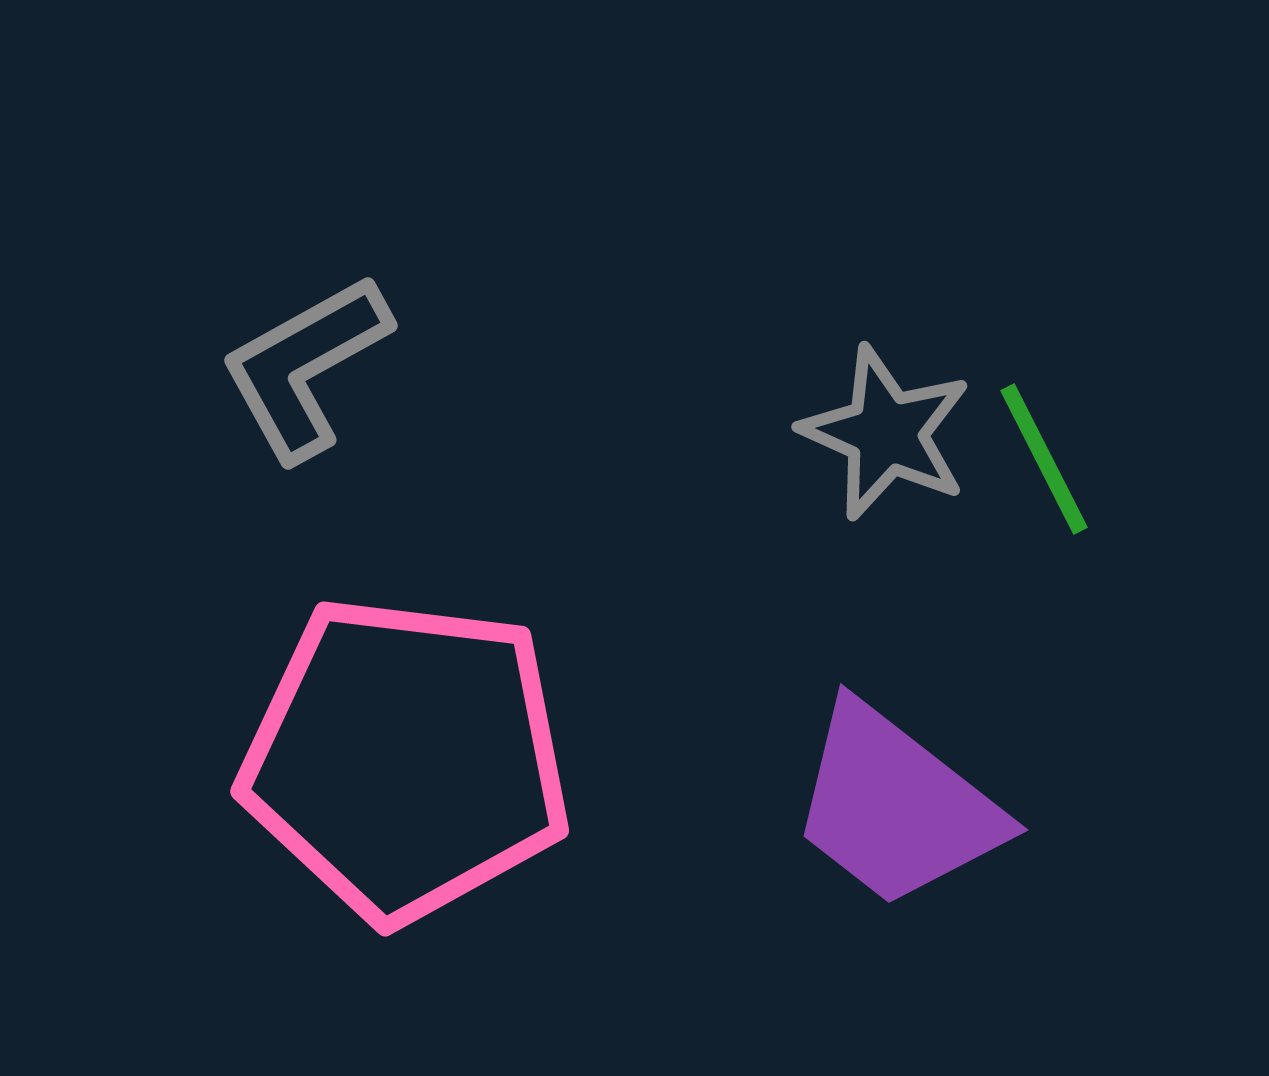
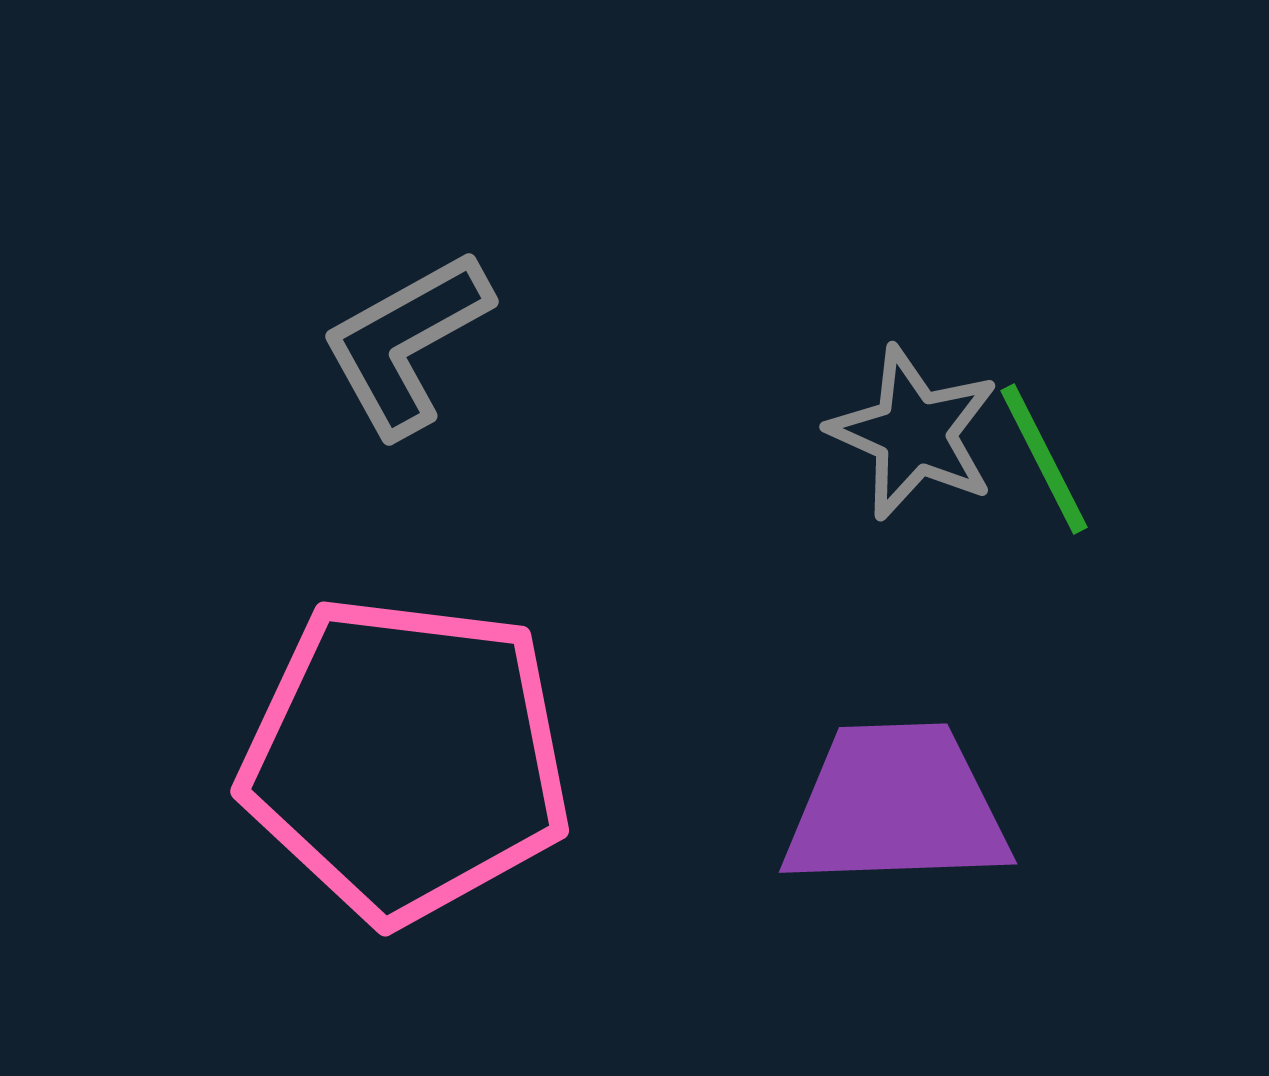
gray L-shape: moved 101 px right, 24 px up
gray star: moved 28 px right
purple trapezoid: rotated 140 degrees clockwise
